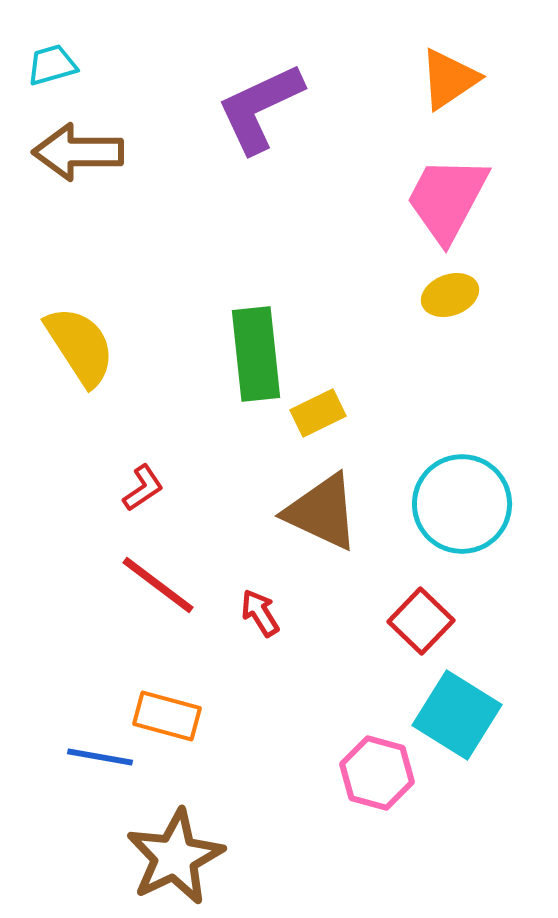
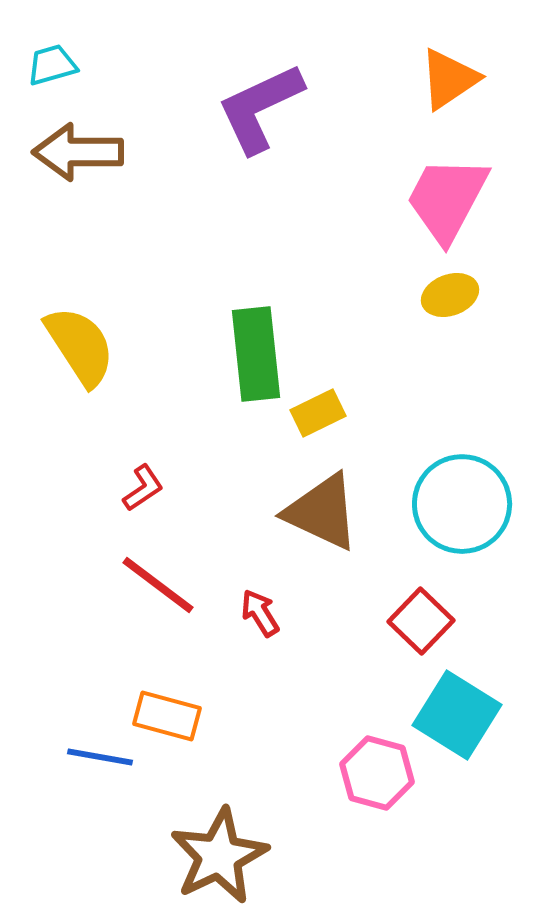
brown star: moved 44 px right, 1 px up
